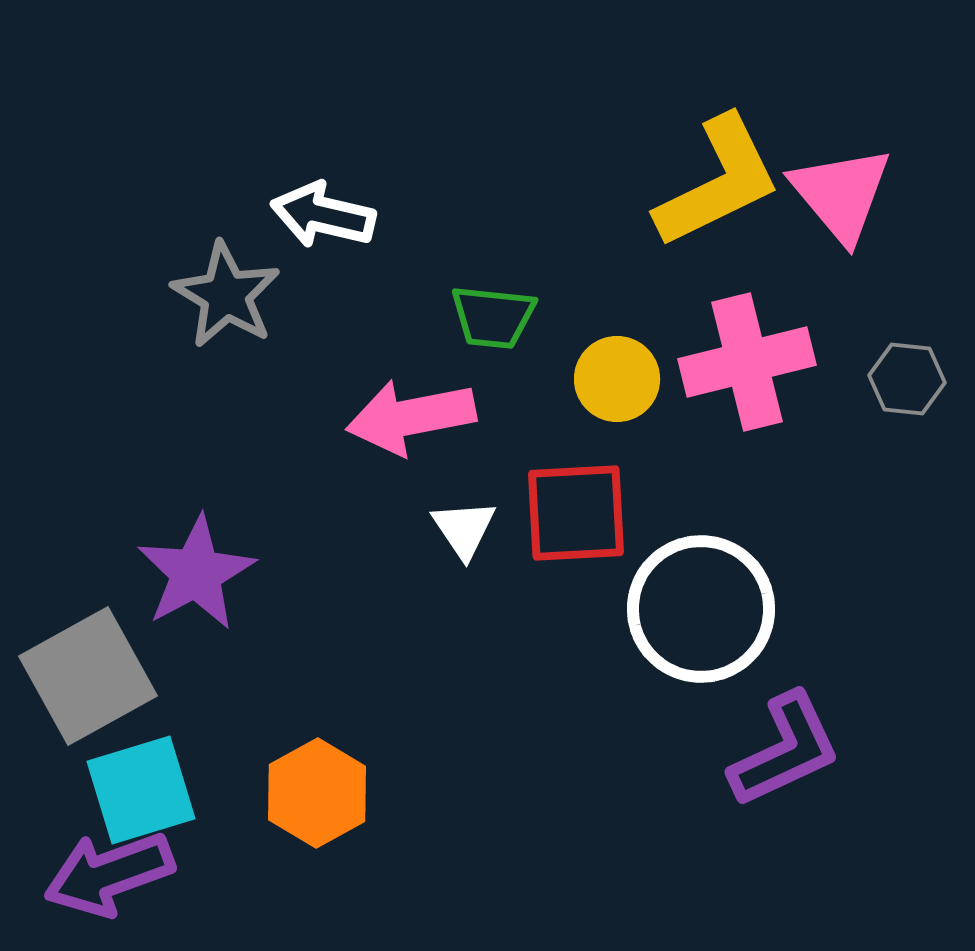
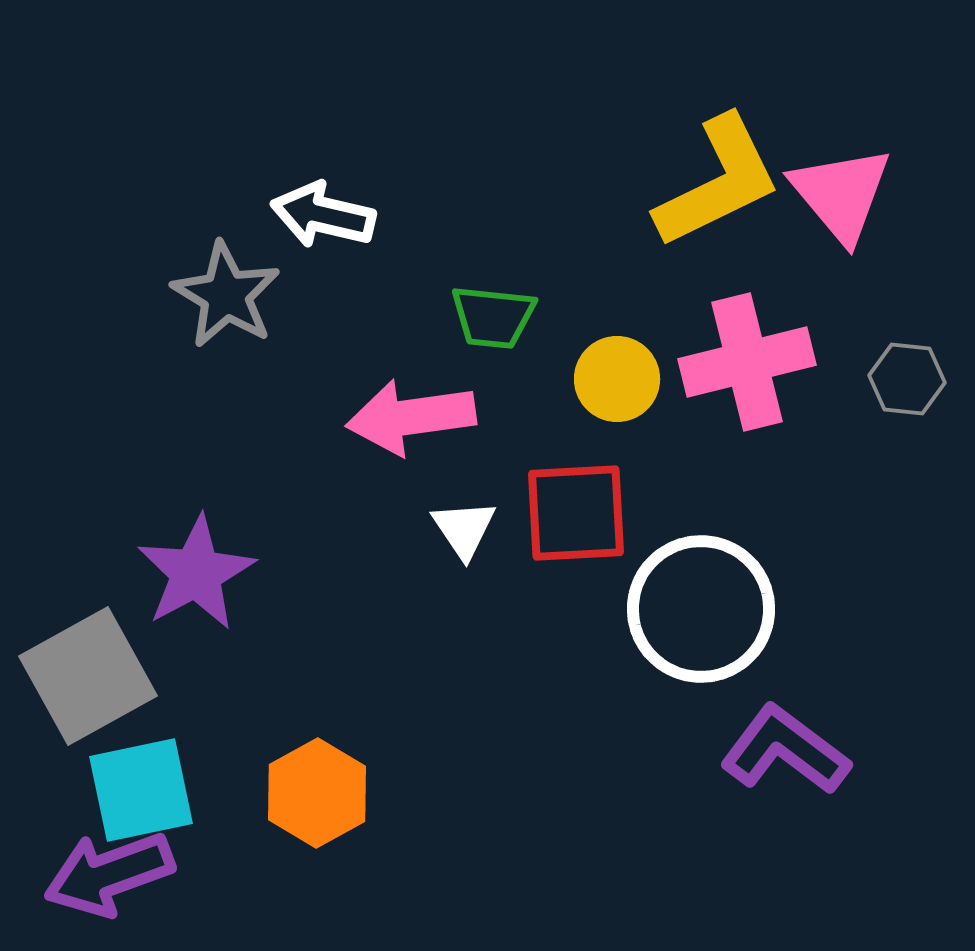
pink arrow: rotated 3 degrees clockwise
purple L-shape: rotated 118 degrees counterclockwise
cyan square: rotated 5 degrees clockwise
